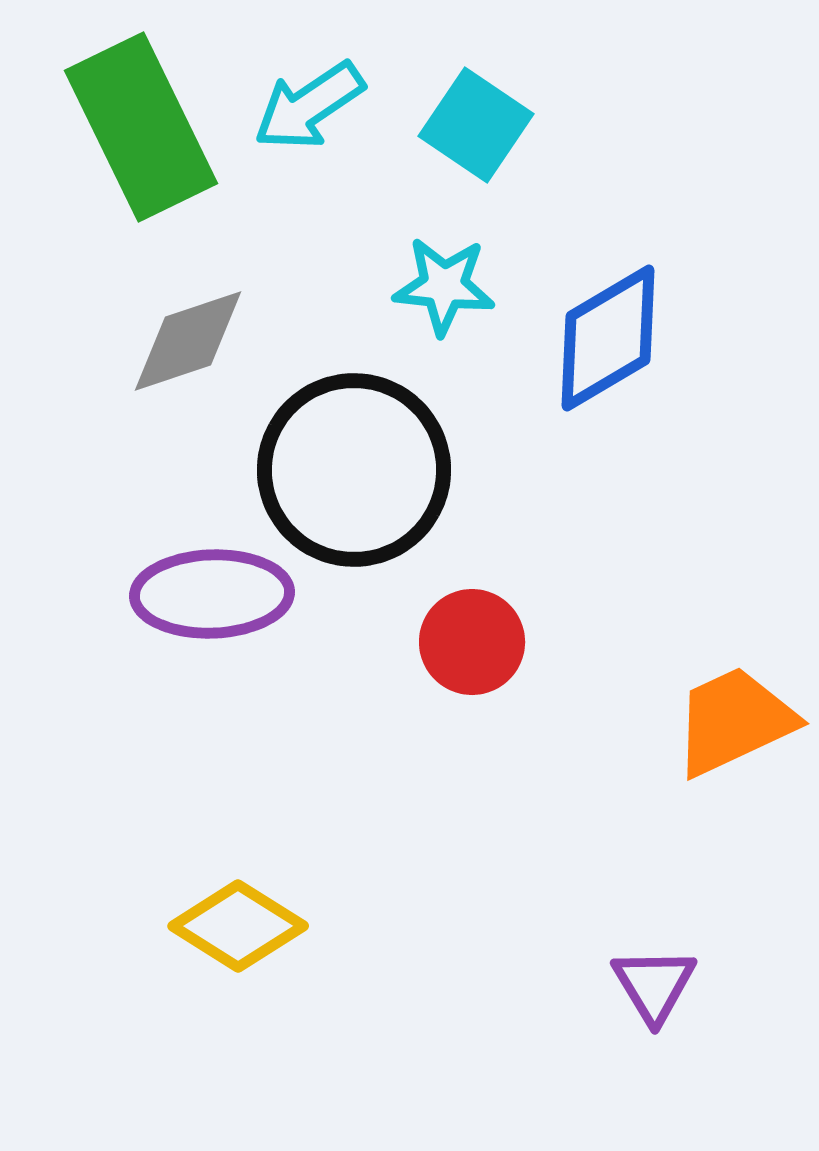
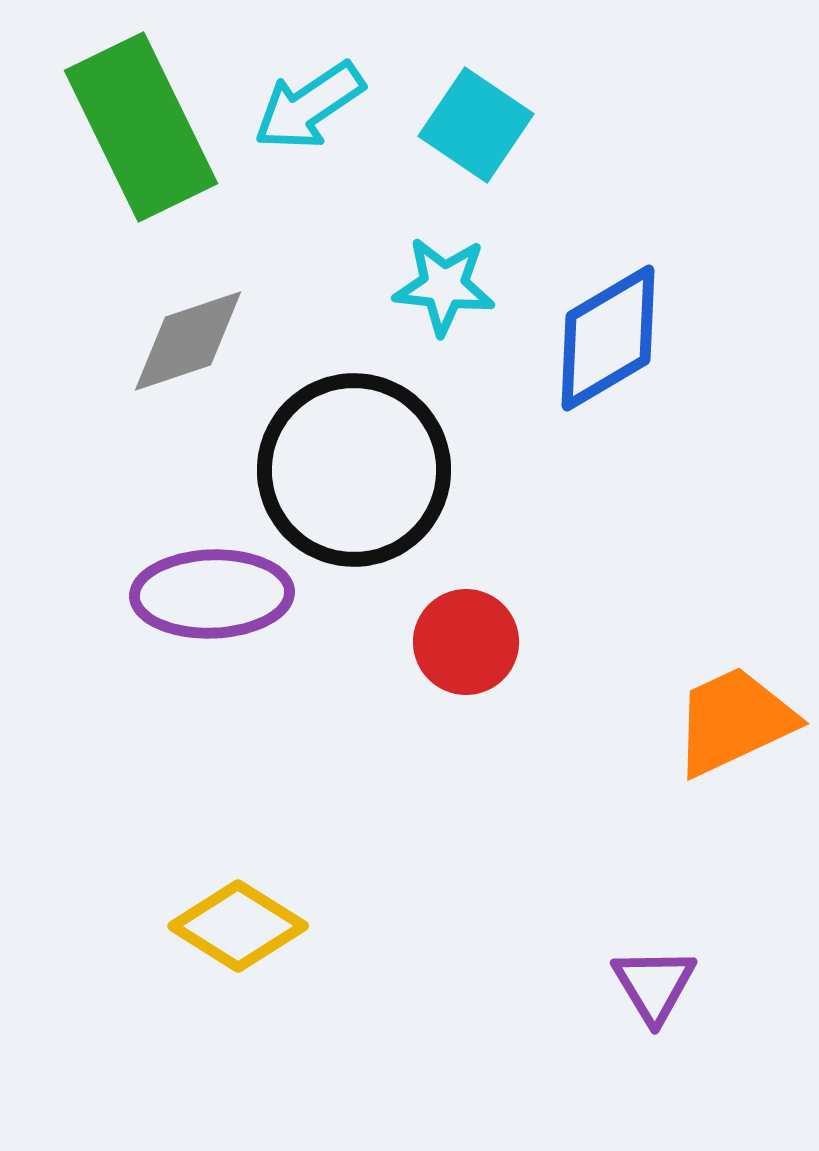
red circle: moved 6 px left
